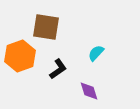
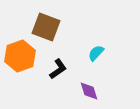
brown square: rotated 12 degrees clockwise
